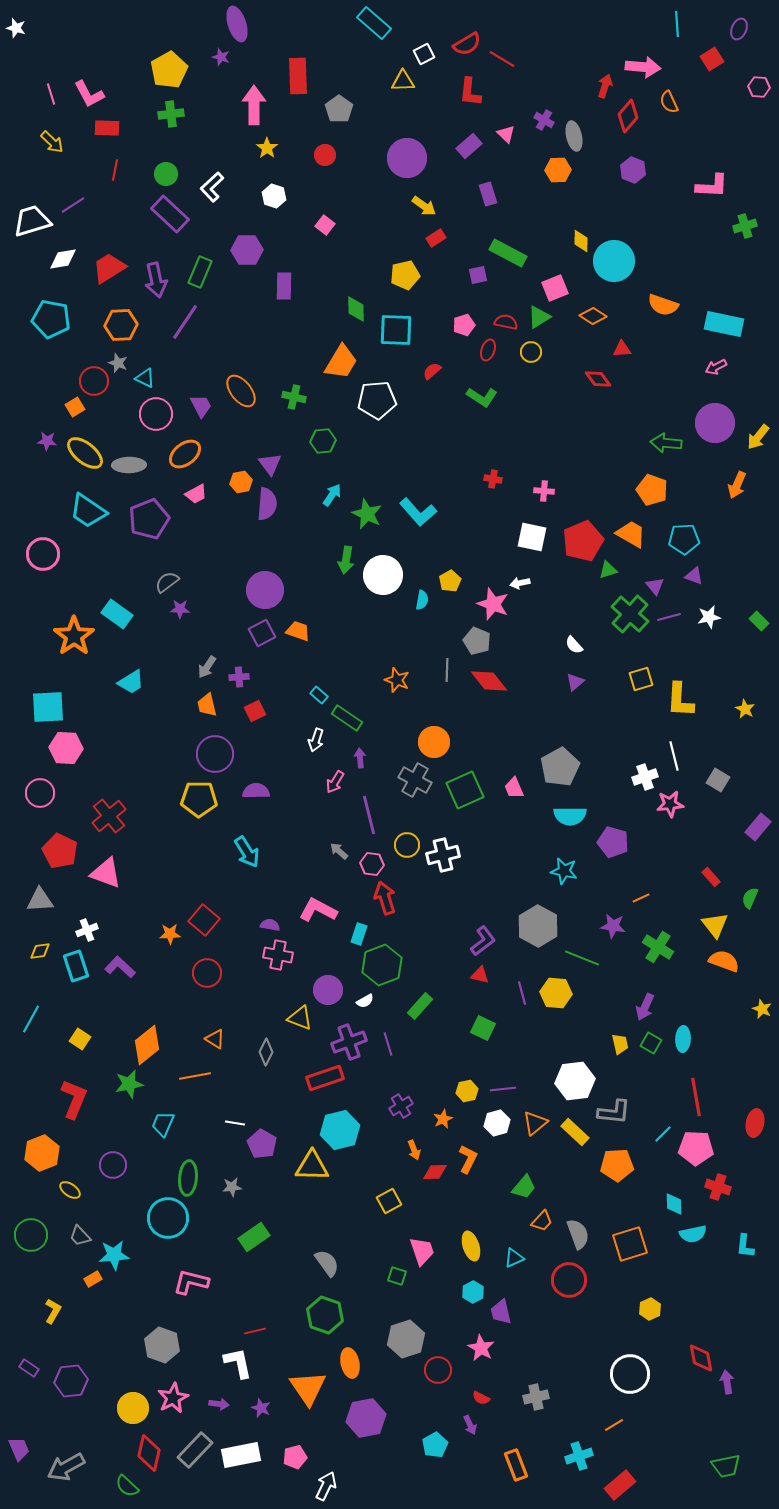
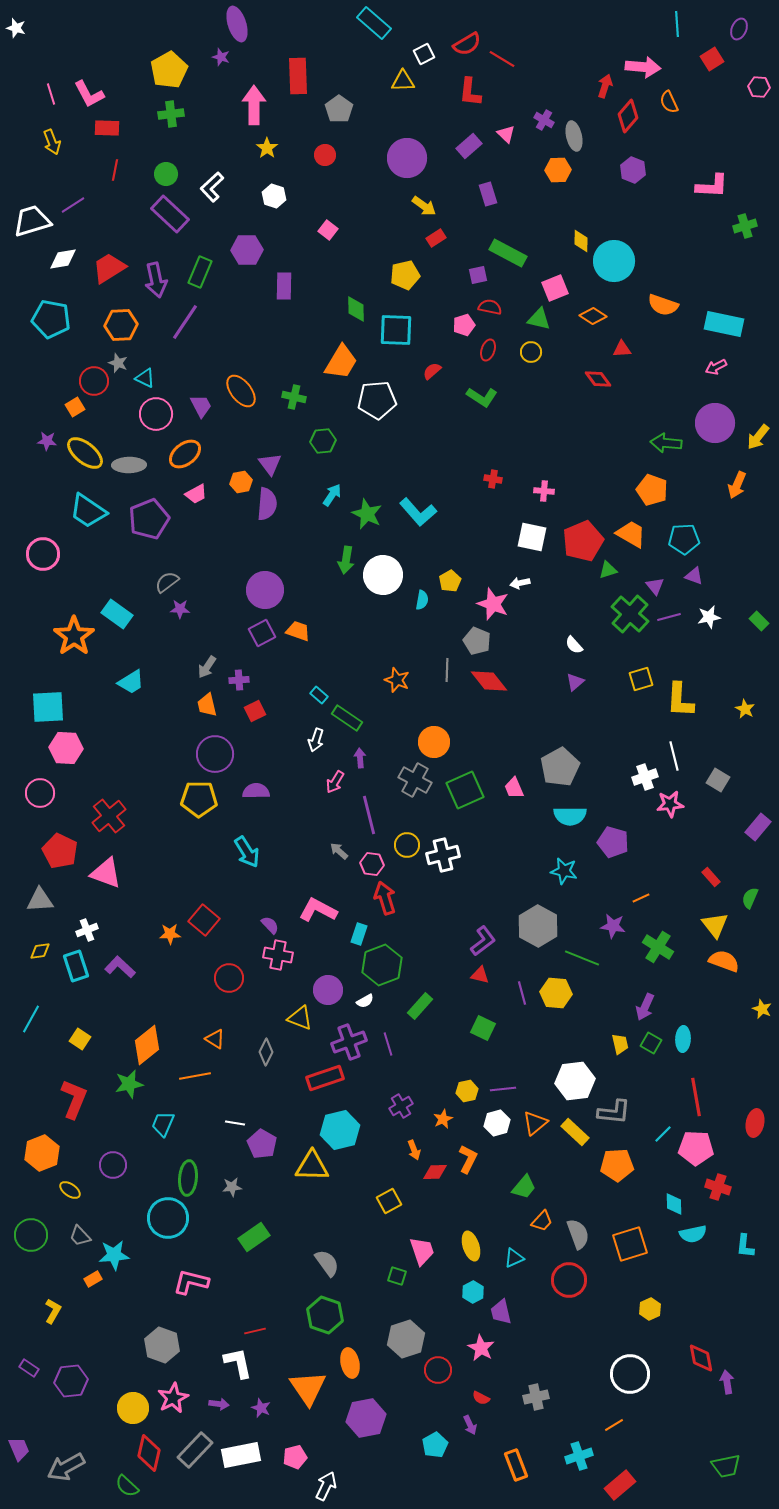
yellow arrow at (52, 142): rotated 25 degrees clockwise
pink square at (325, 225): moved 3 px right, 5 px down
green triangle at (539, 317): moved 2 px down; rotated 45 degrees clockwise
red semicircle at (506, 322): moved 16 px left, 15 px up
purple cross at (239, 677): moved 3 px down
purple semicircle at (270, 925): rotated 36 degrees clockwise
red circle at (207, 973): moved 22 px right, 5 px down
